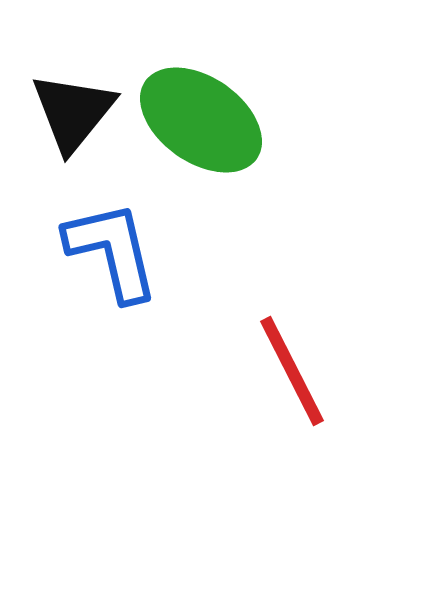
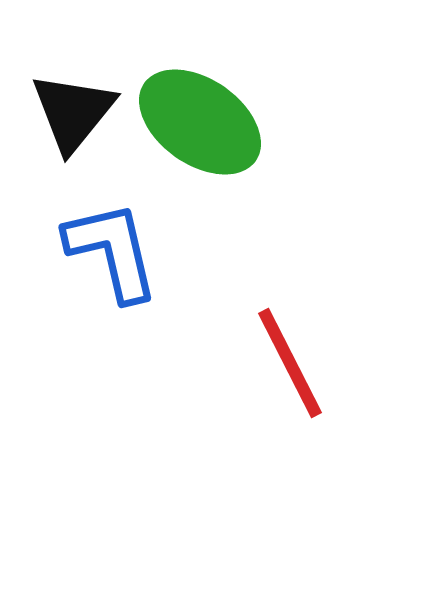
green ellipse: moved 1 px left, 2 px down
red line: moved 2 px left, 8 px up
